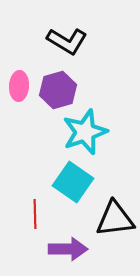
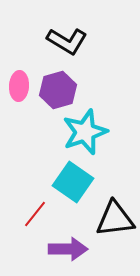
red line: rotated 40 degrees clockwise
